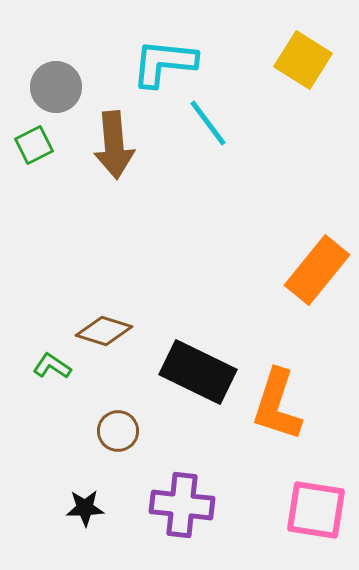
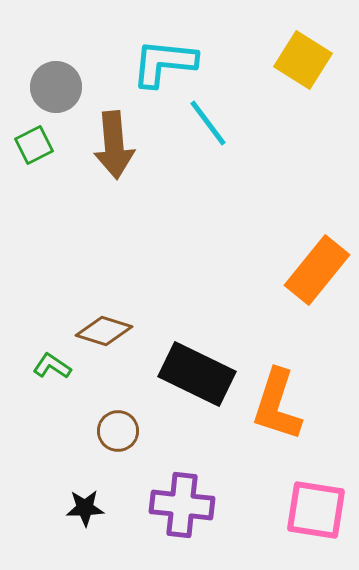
black rectangle: moved 1 px left, 2 px down
